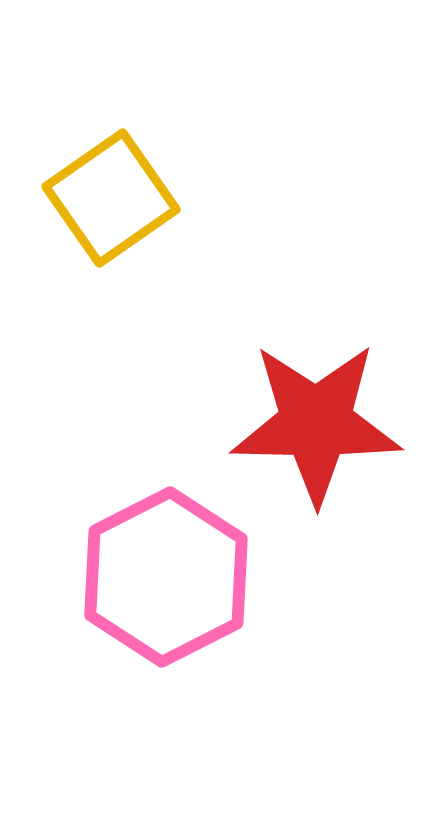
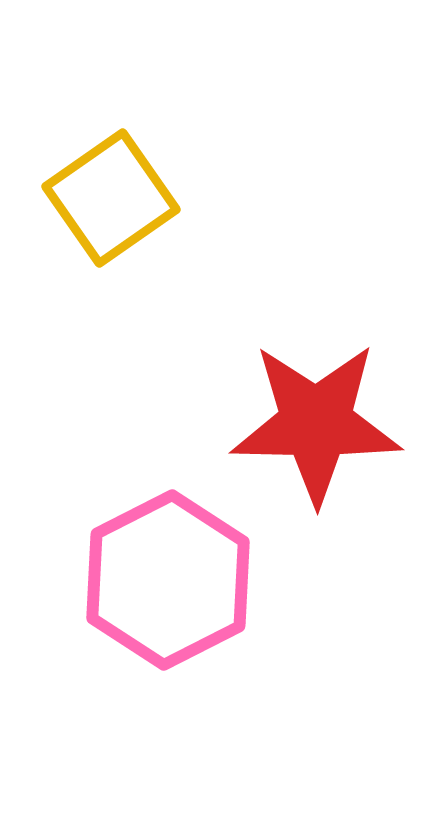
pink hexagon: moved 2 px right, 3 px down
